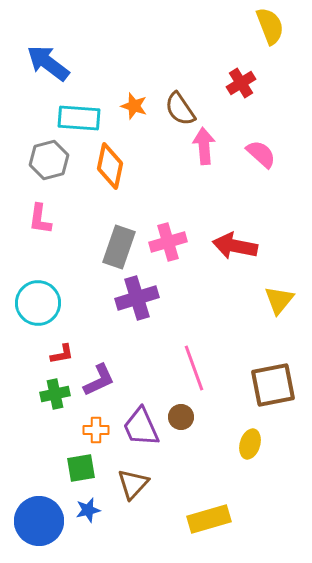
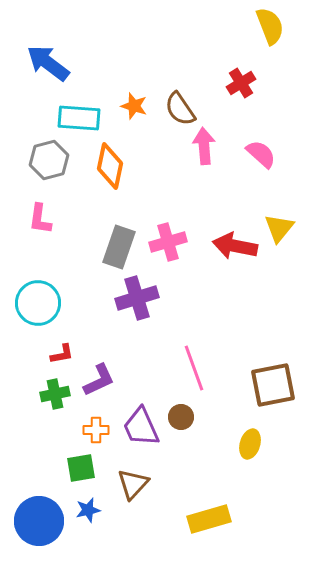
yellow triangle: moved 72 px up
